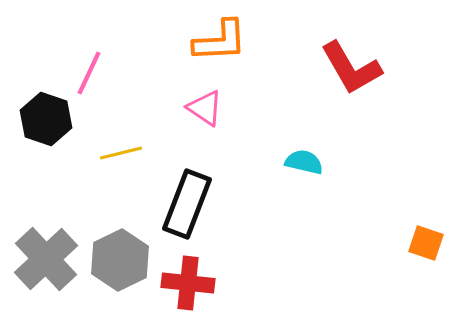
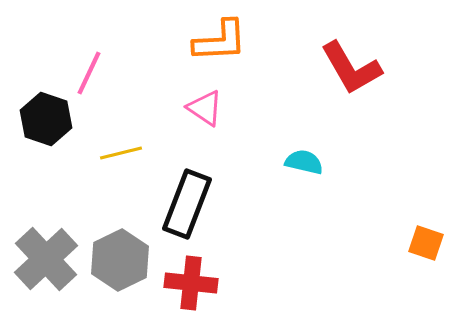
red cross: moved 3 px right
